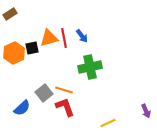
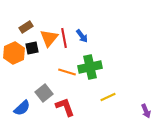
brown rectangle: moved 16 px right, 13 px down
orange triangle: rotated 36 degrees counterclockwise
orange line: moved 3 px right, 18 px up
yellow line: moved 26 px up
